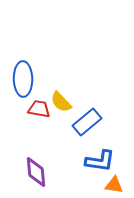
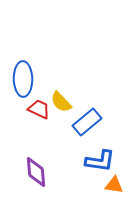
red trapezoid: rotated 15 degrees clockwise
